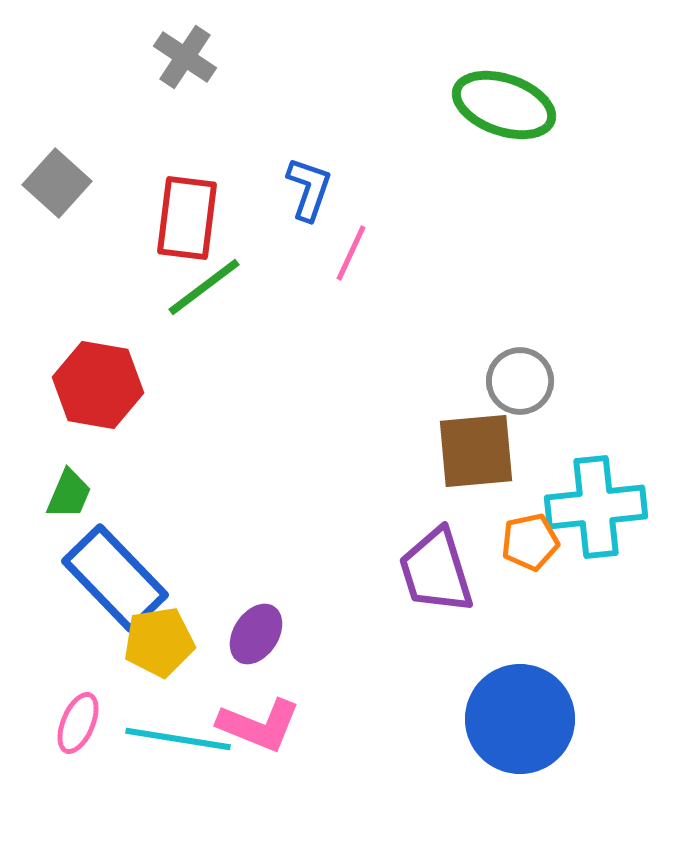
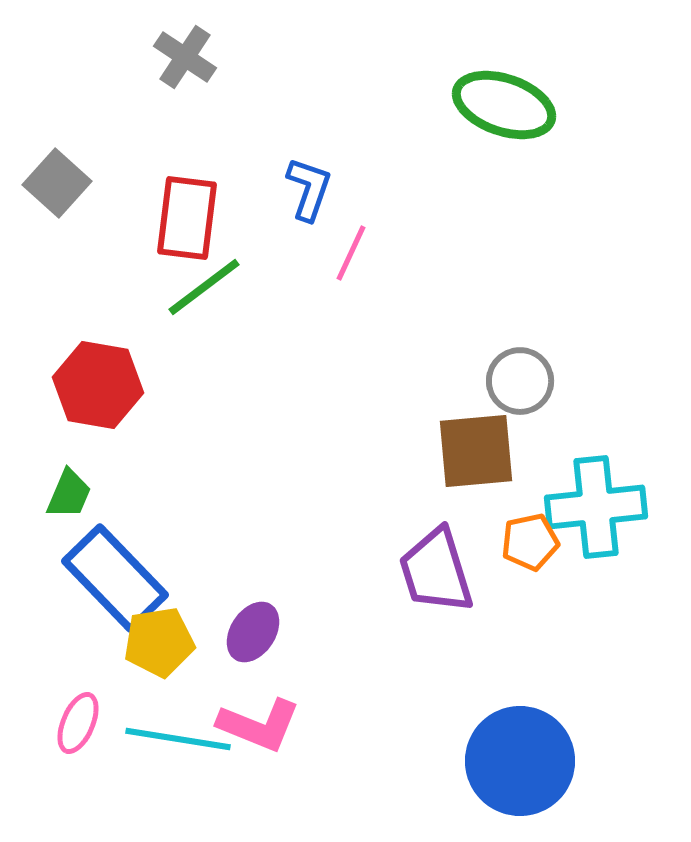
purple ellipse: moved 3 px left, 2 px up
blue circle: moved 42 px down
